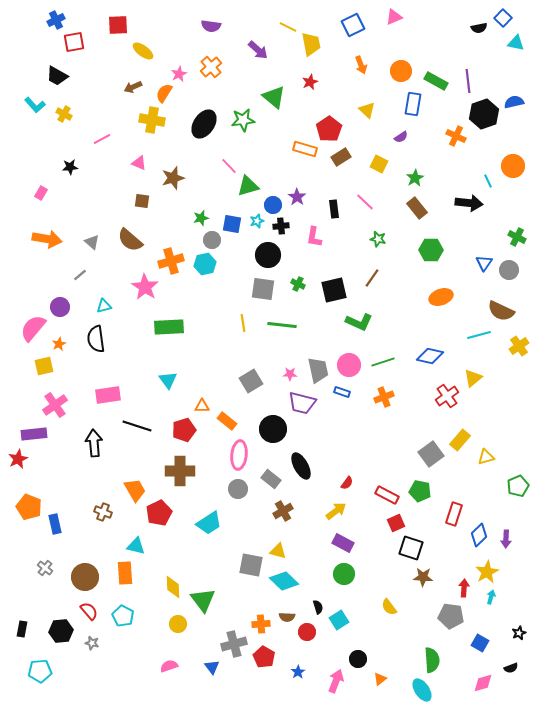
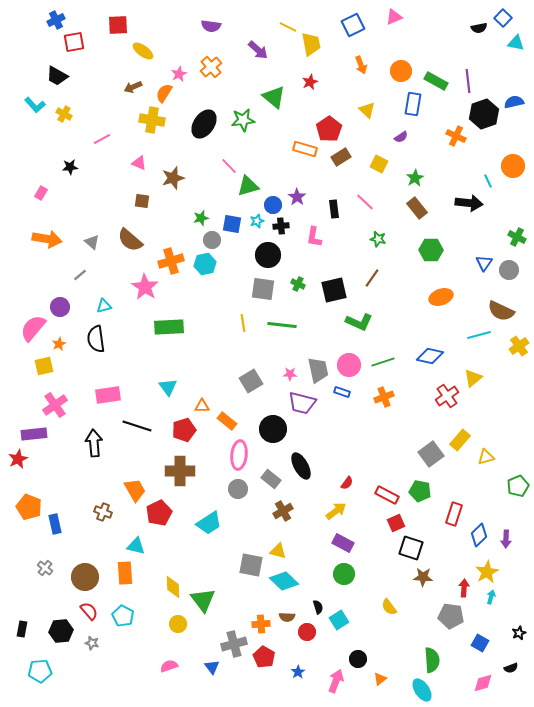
cyan triangle at (168, 380): moved 7 px down
